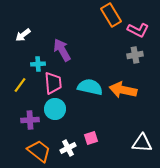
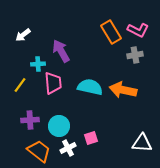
orange rectangle: moved 17 px down
purple arrow: moved 1 px left, 1 px down
cyan circle: moved 4 px right, 17 px down
